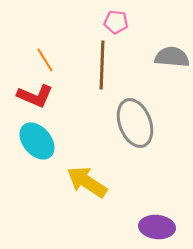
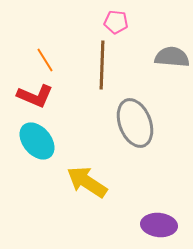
purple ellipse: moved 2 px right, 2 px up
